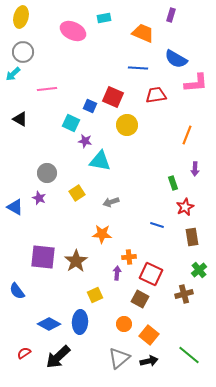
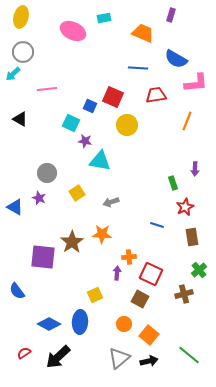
orange line at (187, 135): moved 14 px up
brown star at (76, 261): moved 4 px left, 19 px up
